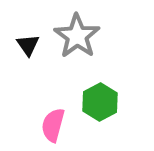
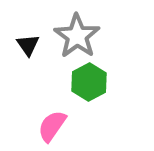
green hexagon: moved 11 px left, 20 px up
pink semicircle: moved 1 px left, 1 px down; rotated 20 degrees clockwise
